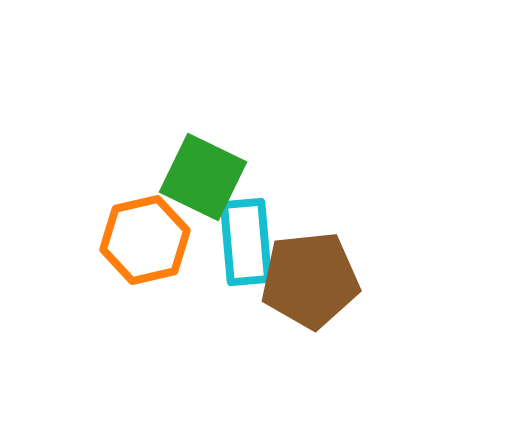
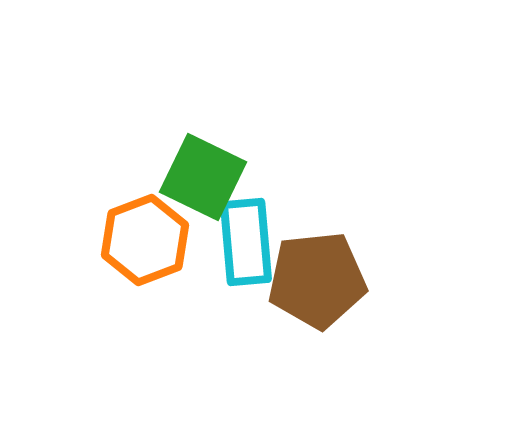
orange hexagon: rotated 8 degrees counterclockwise
brown pentagon: moved 7 px right
